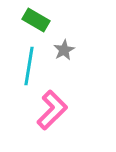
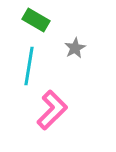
gray star: moved 11 px right, 2 px up
